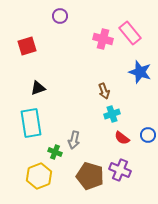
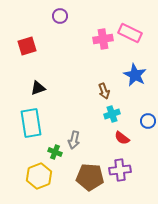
pink rectangle: rotated 25 degrees counterclockwise
pink cross: rotated 24 degrees counterclockwise
blue star: moved 5 px left, 3 px down; rotated 10 degrees clockwise
blue circle: moved 14 px up
purple cross: rotated 30 degrees counterclockwise
brown pentagon: moved 1 px down; rotated 12 degrees counterclockwise
